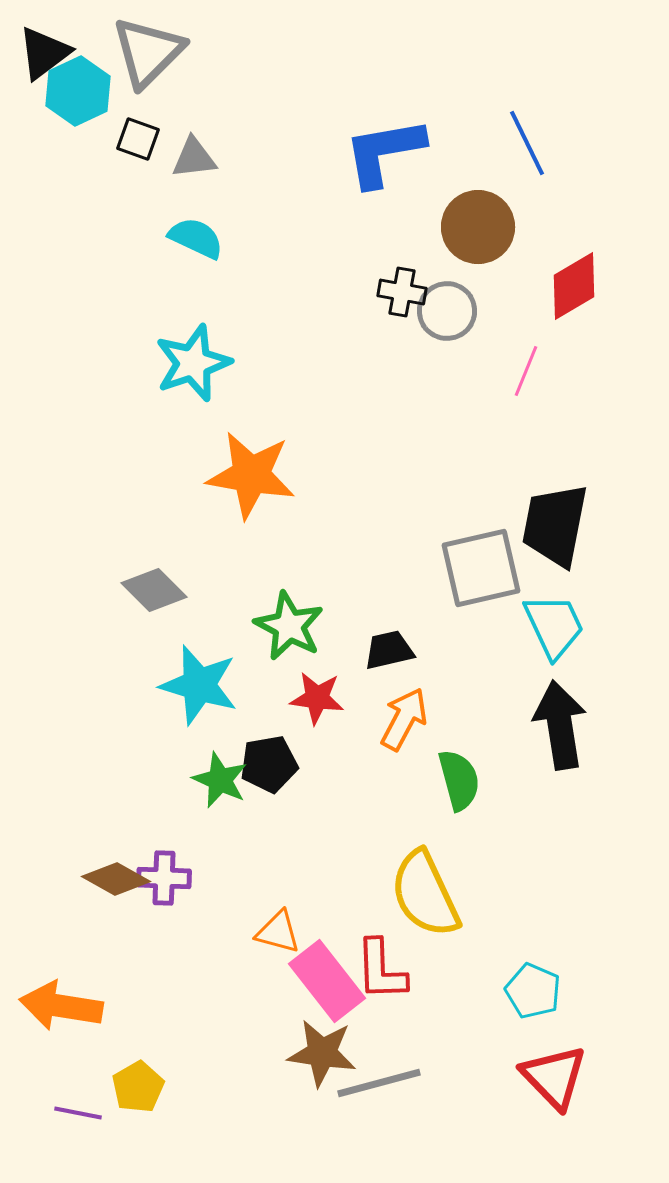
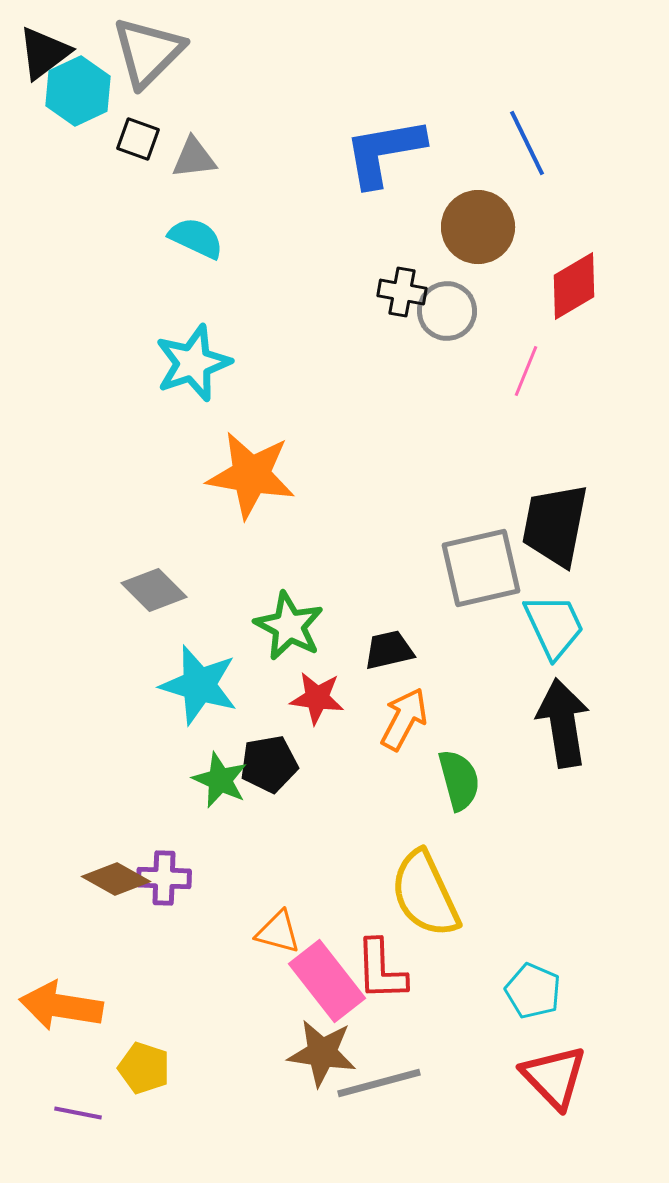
black arrow at (560, 725): moved 3 px right, 2 px up
yellow pentagon at (138, 1087): moved 6 px right, 19 px up; rotated 24 degrees counterclockwise
